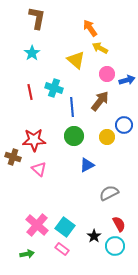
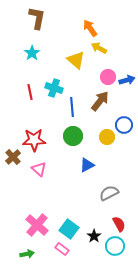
yellow arrow: moved 1 px left
pink circle: moved 1 px right, 3 px down
green circle: moved 1 px left
brown cross: rotated 28 degrees clockwise
cyan square: moved 4 px right, 2 px down
